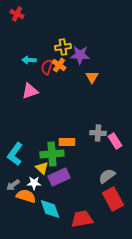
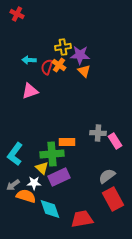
orange triangle: moved 8 px left, 6 px up; rotated 16 degrees counterclockwise
